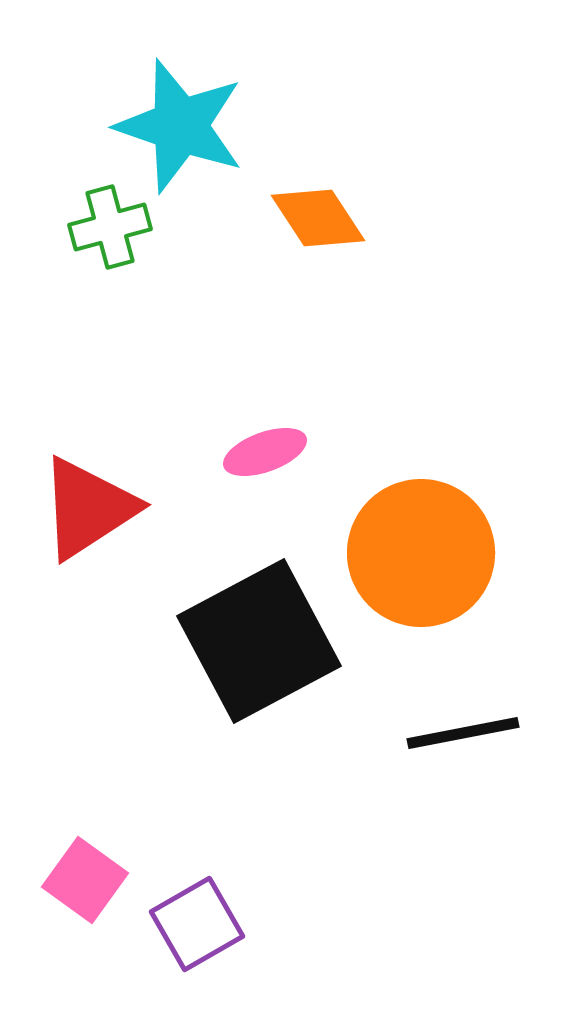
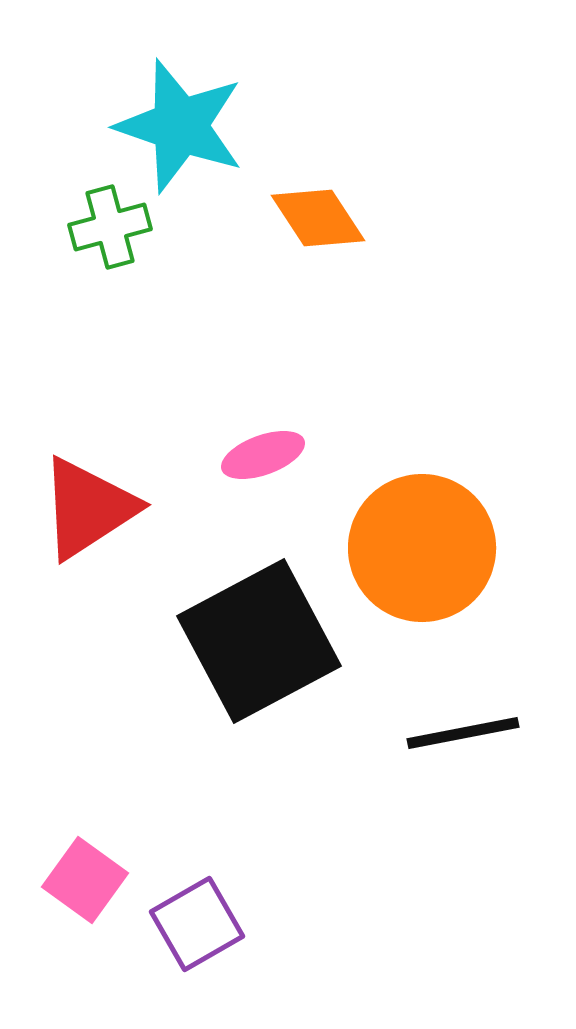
pink ellipse: moved 2 px left, 3 px down
orange circle: moved 1 px right, 5 px up
